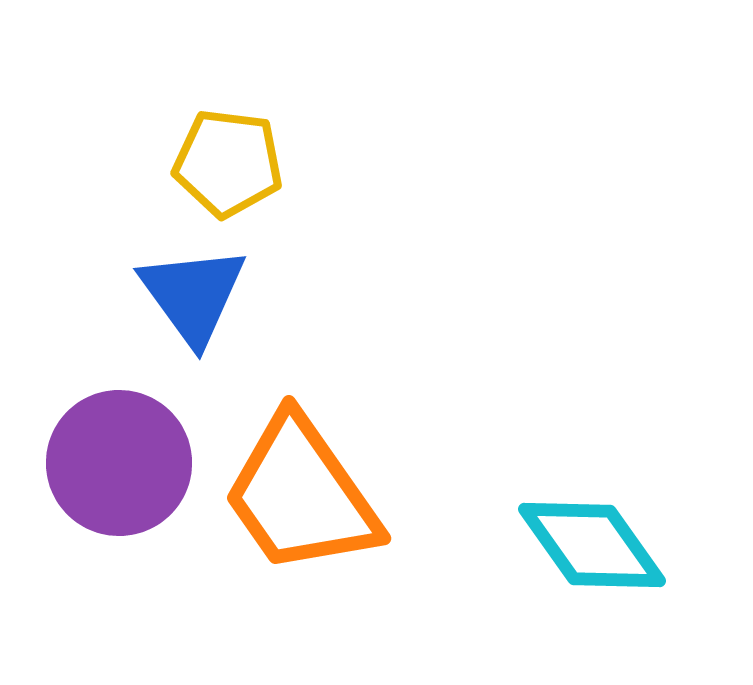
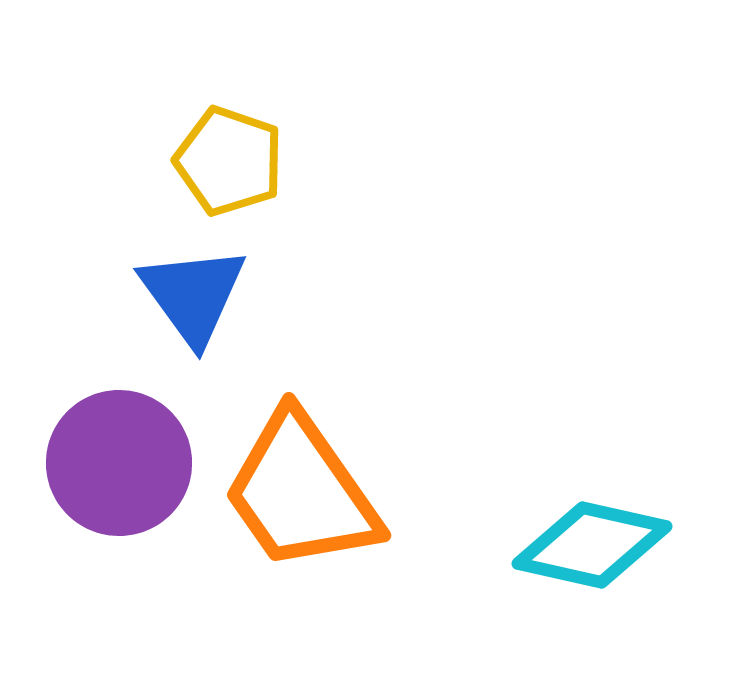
yellow pentagon: moved 1 px right, 2 px up; rotated 12 degrees clockwise
orange trapezoid: moved 3 px up
cyan diamond: rotated 42 degrees counterclockwise
